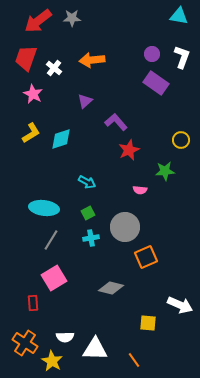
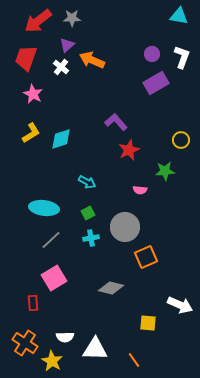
orange arrow: rotated 30 degrees clockwise
white cross: moved 7 px right, 1 px up
purple rectangle: rotated 65 degrees counterclockwise
purple triangle: moved 18 px left, 56 px up
gray line: rotated 15 degrees clockwise
